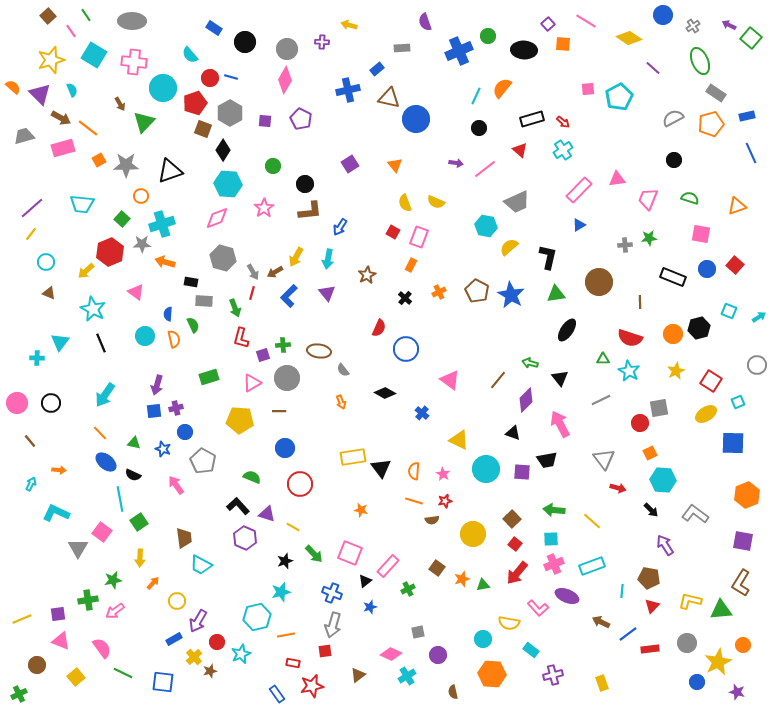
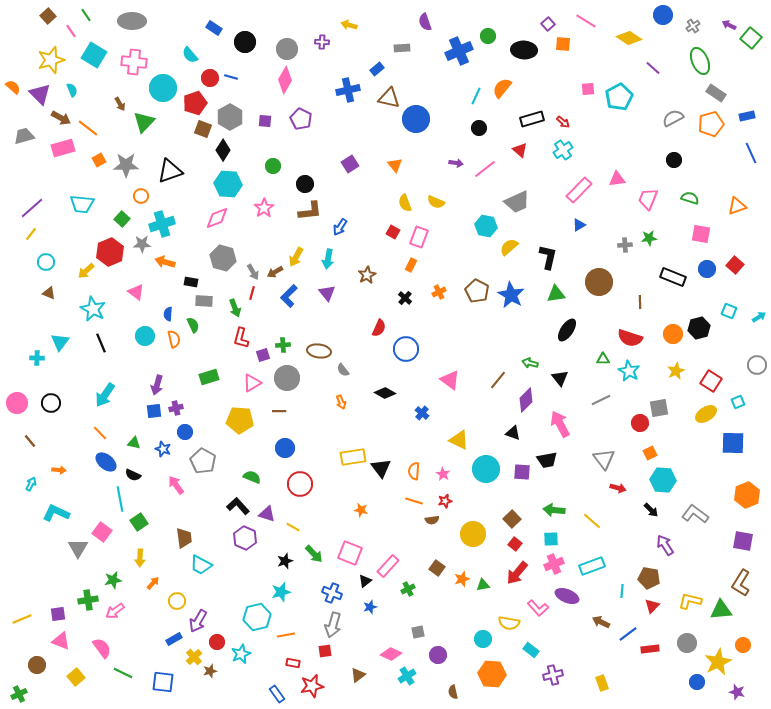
gray hexagon at (230, 113): moved 4 px down
